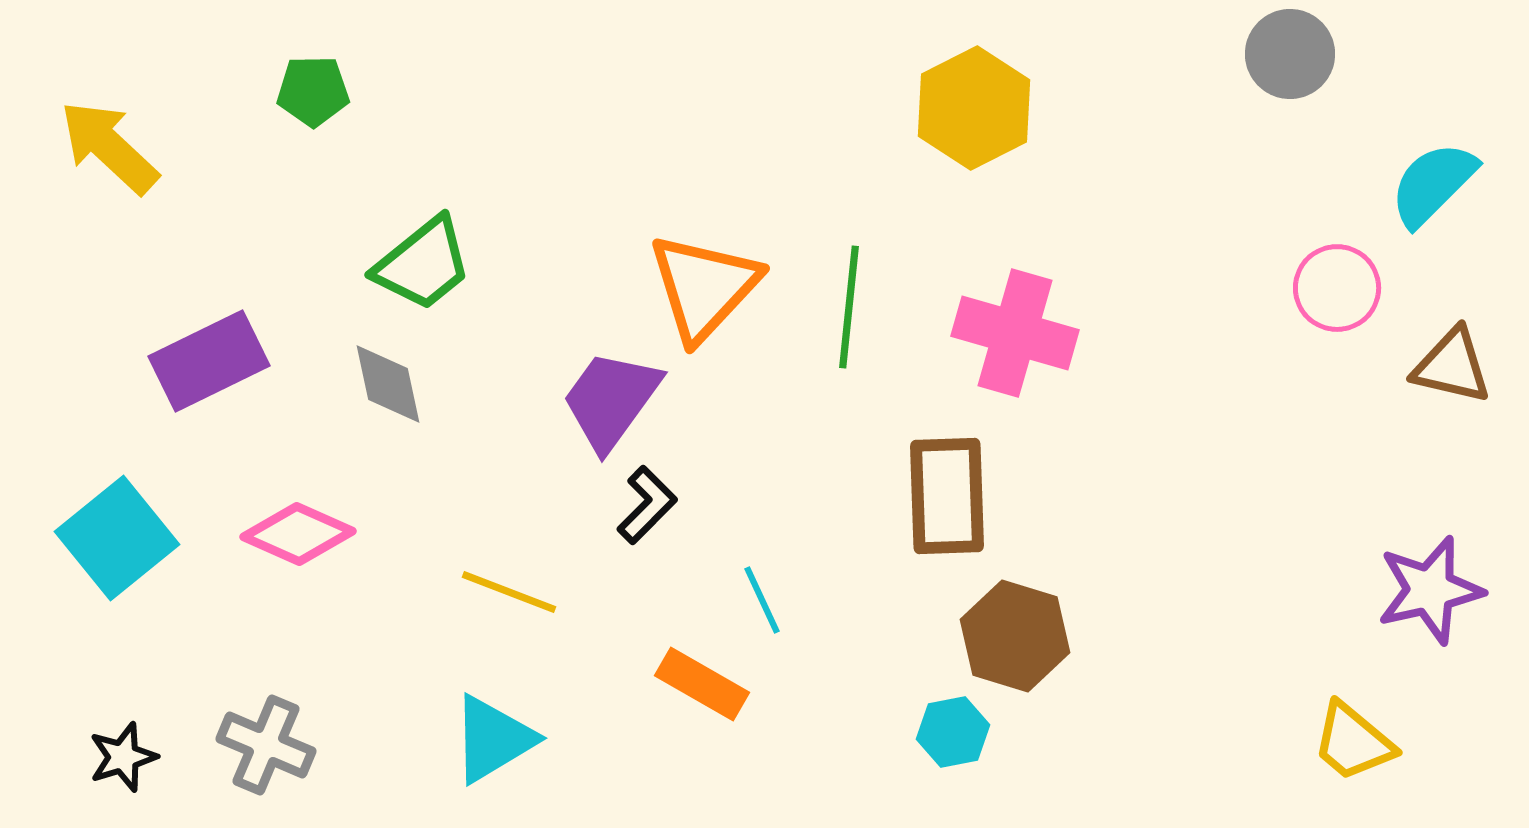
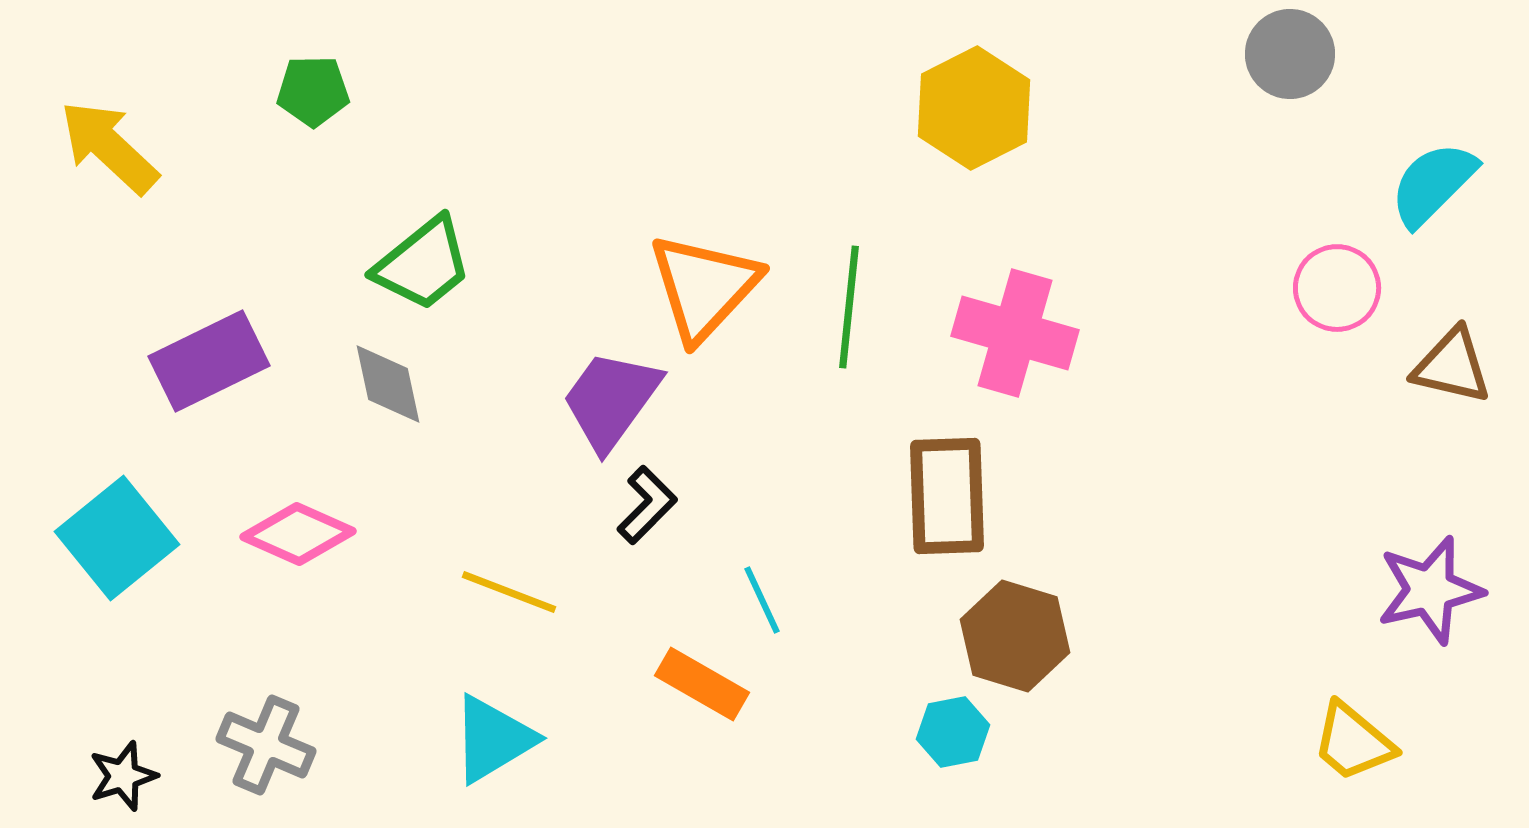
black star: moved 19 px down
